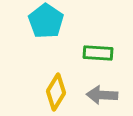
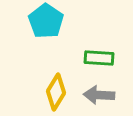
green rectangle: moved 1 px right, 5 px down
gray arrow: moved 3 px left
